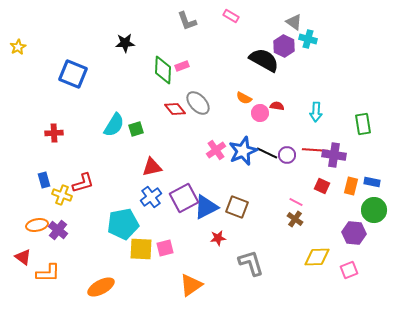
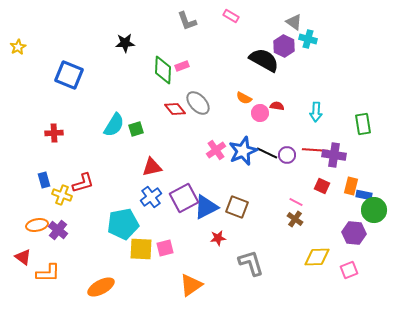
blue square at (73, 74): moved 4 px left, 1 px down
blue rectangle at (372, 182): moved 8 px left, 13 px down
